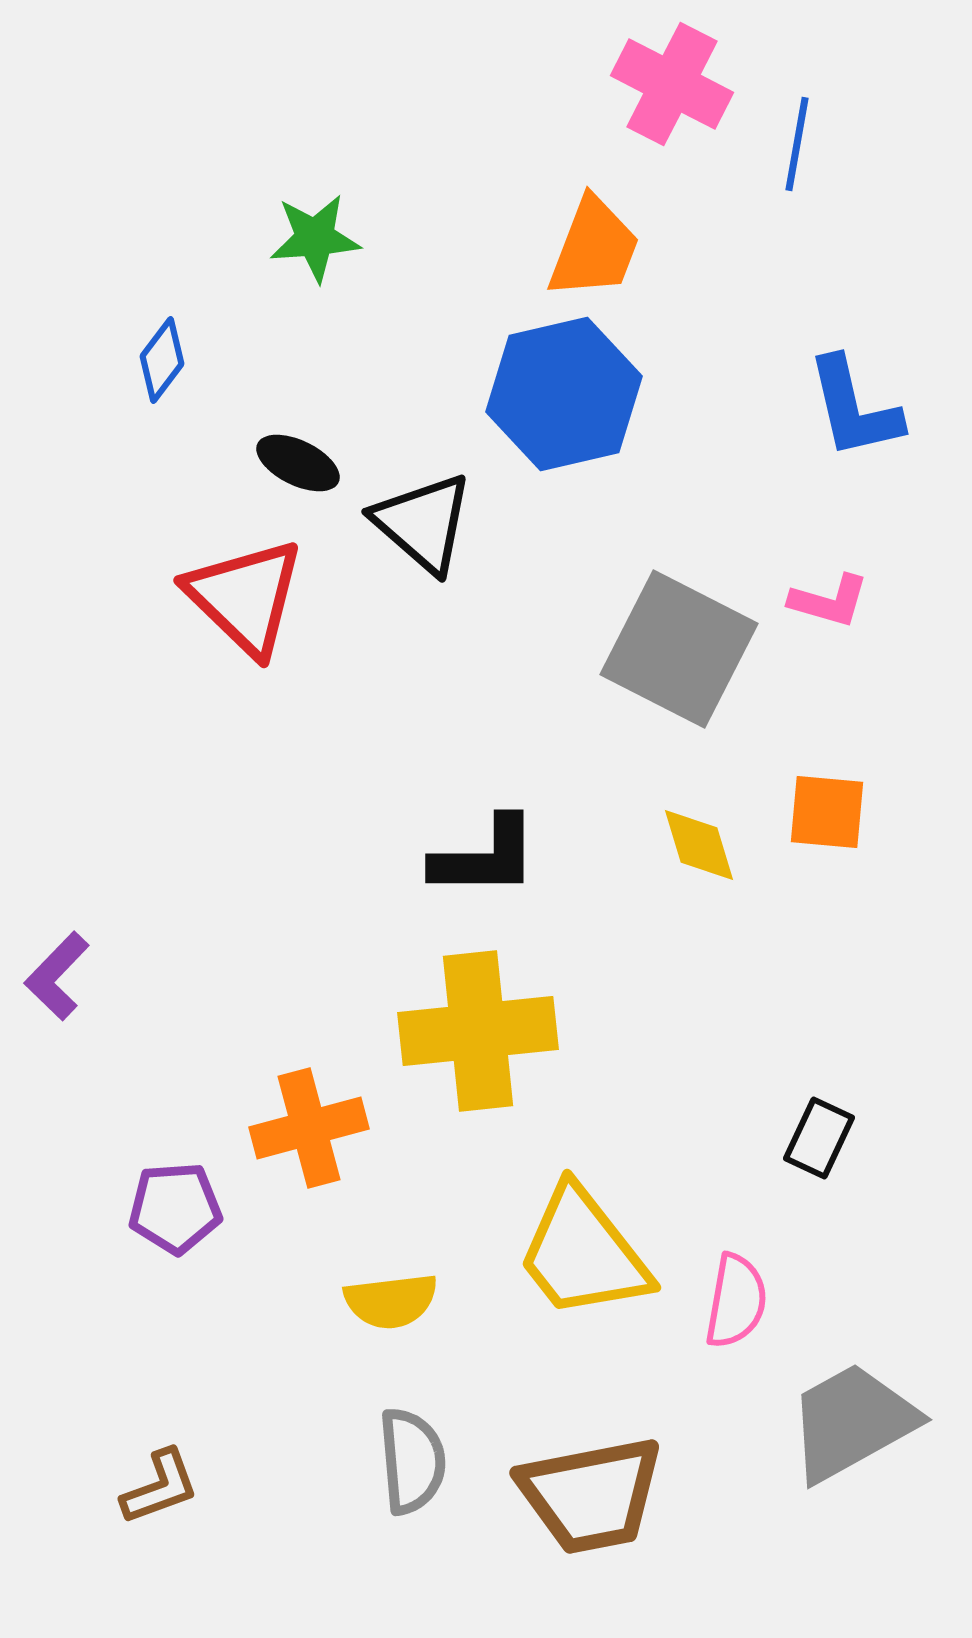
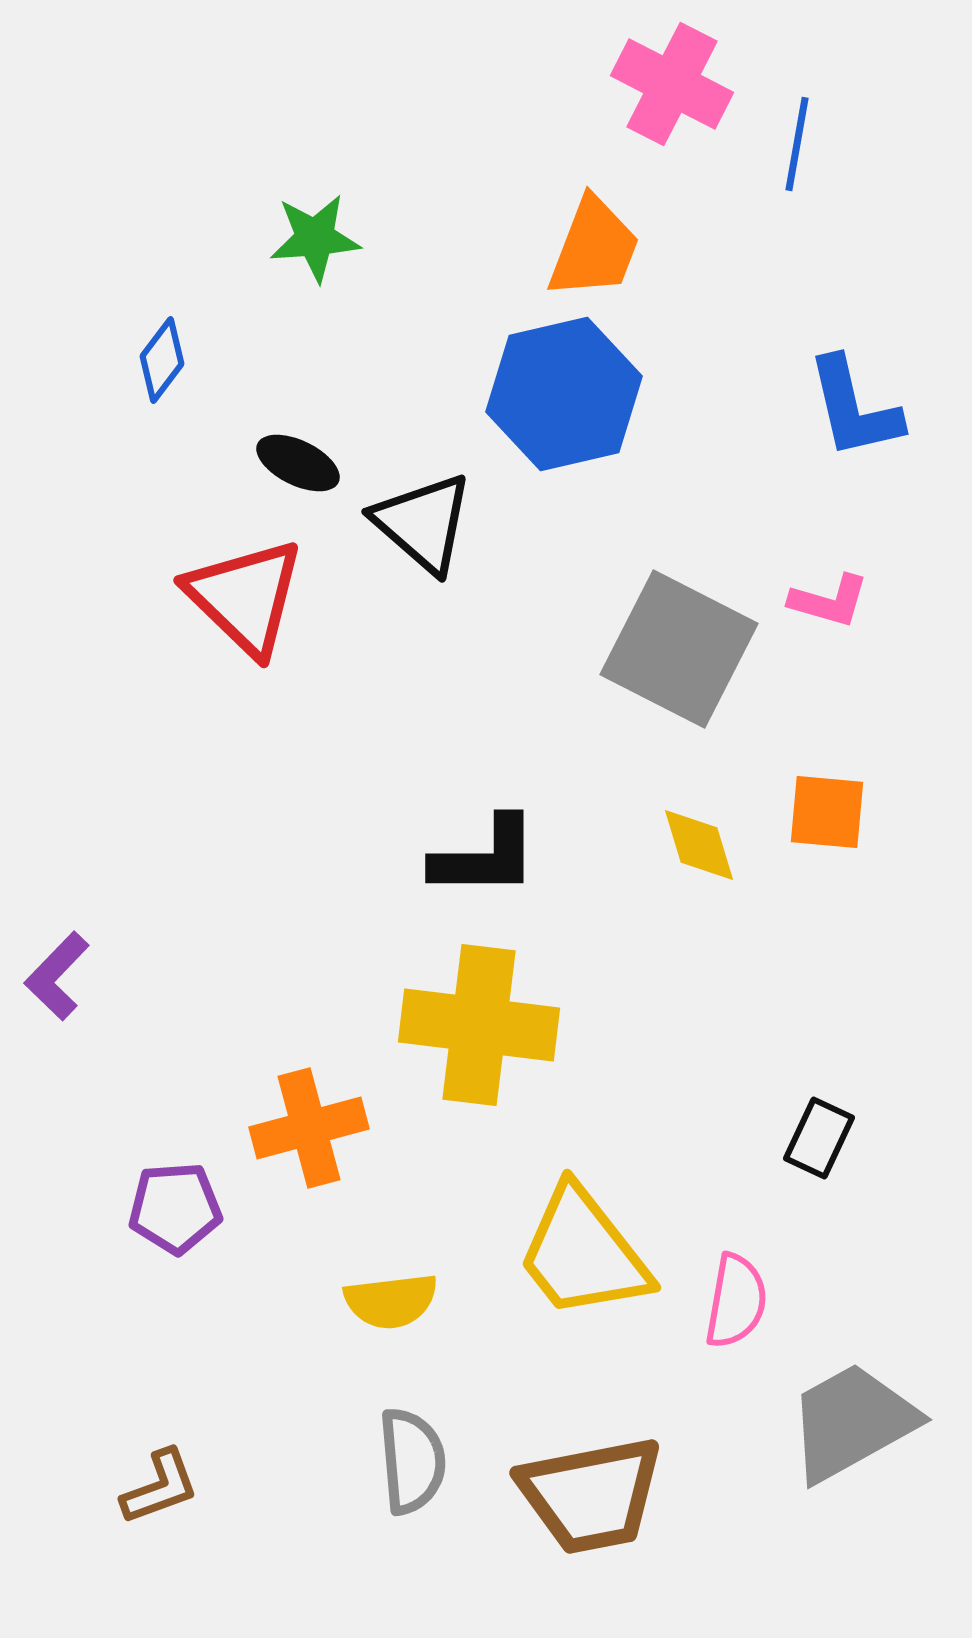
yellow cross: moved 1 px right, 6 px up; rotated 13 degrees clockwise
